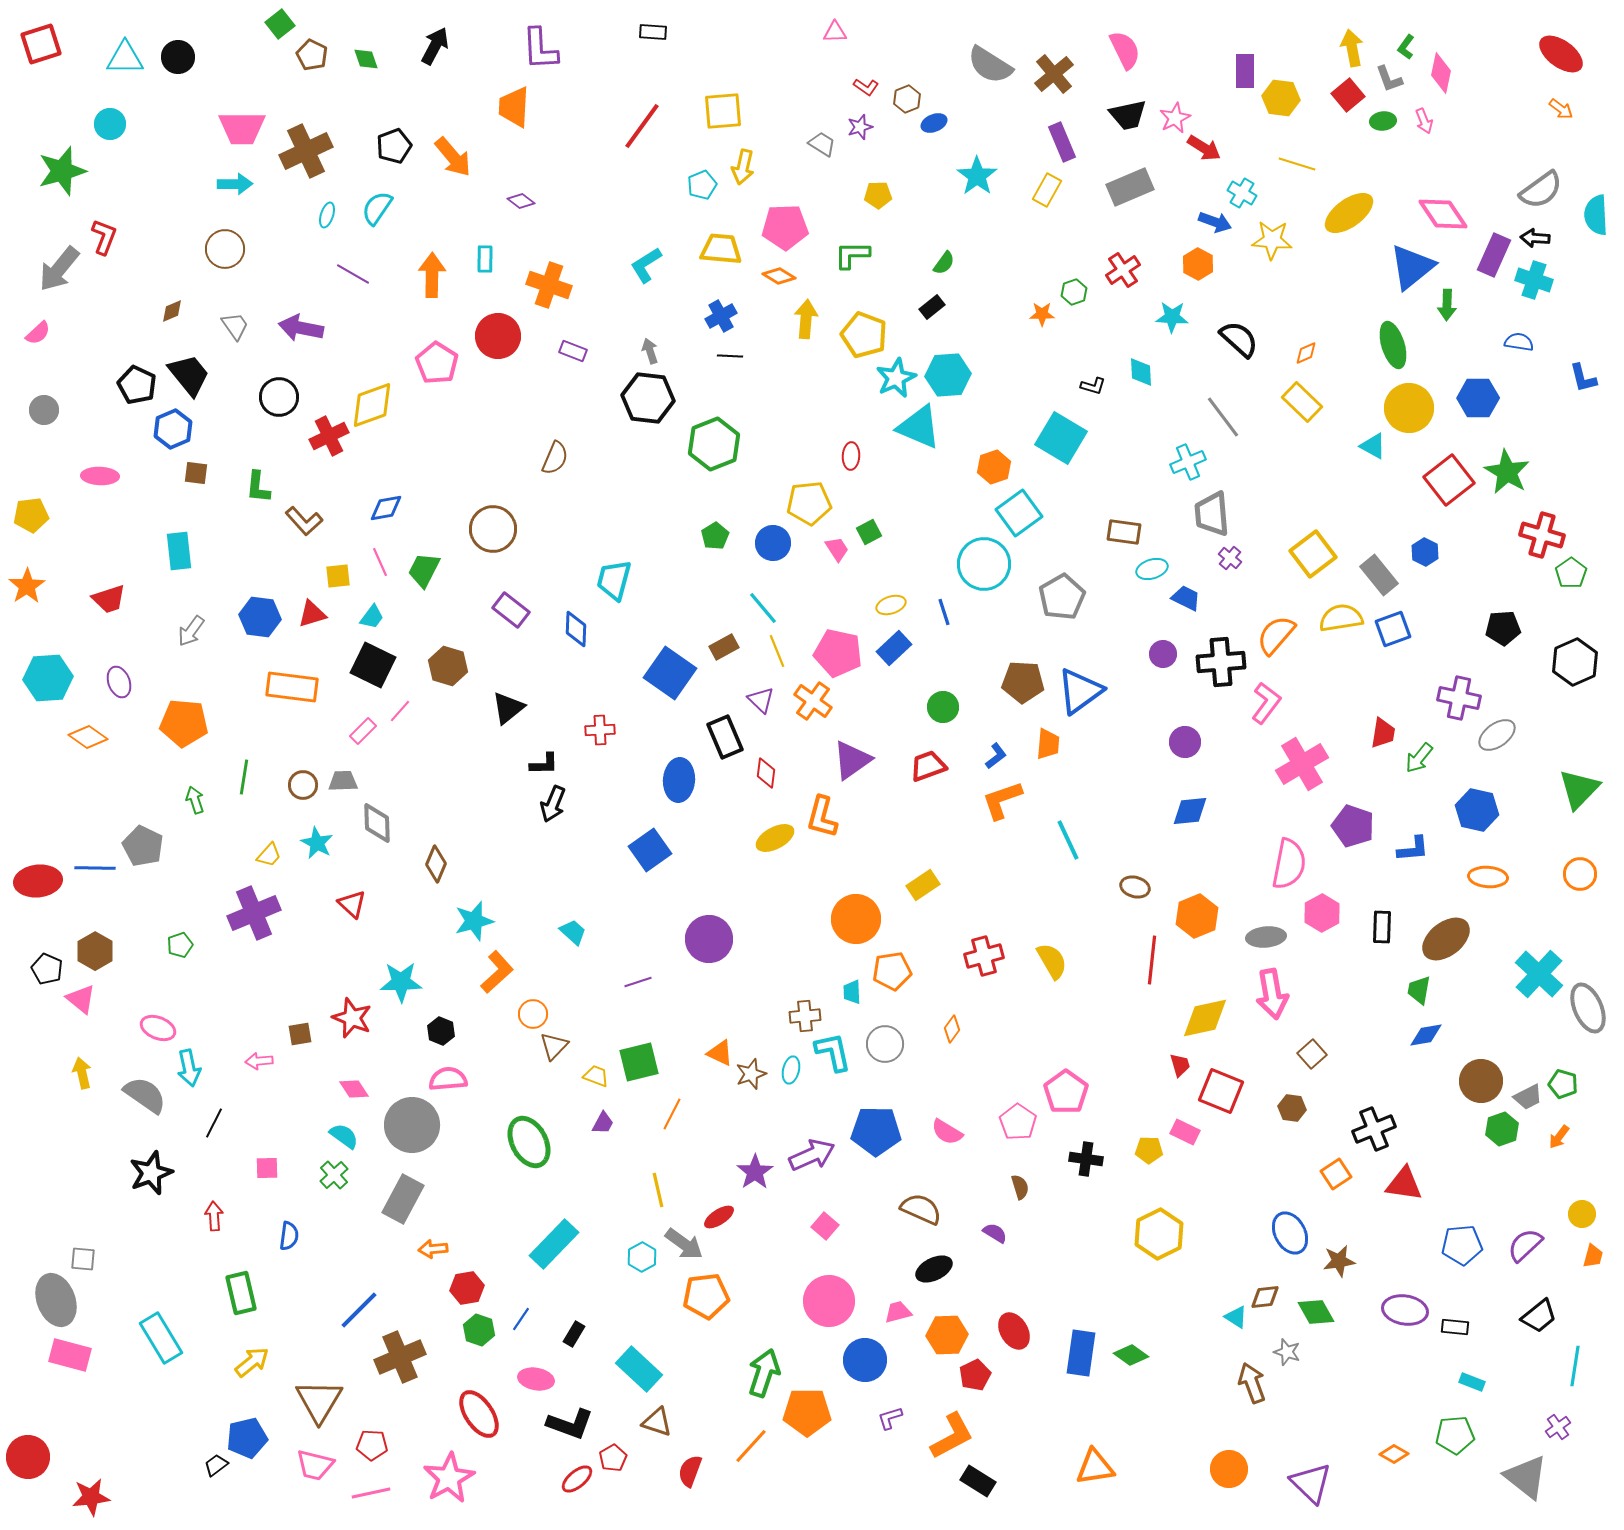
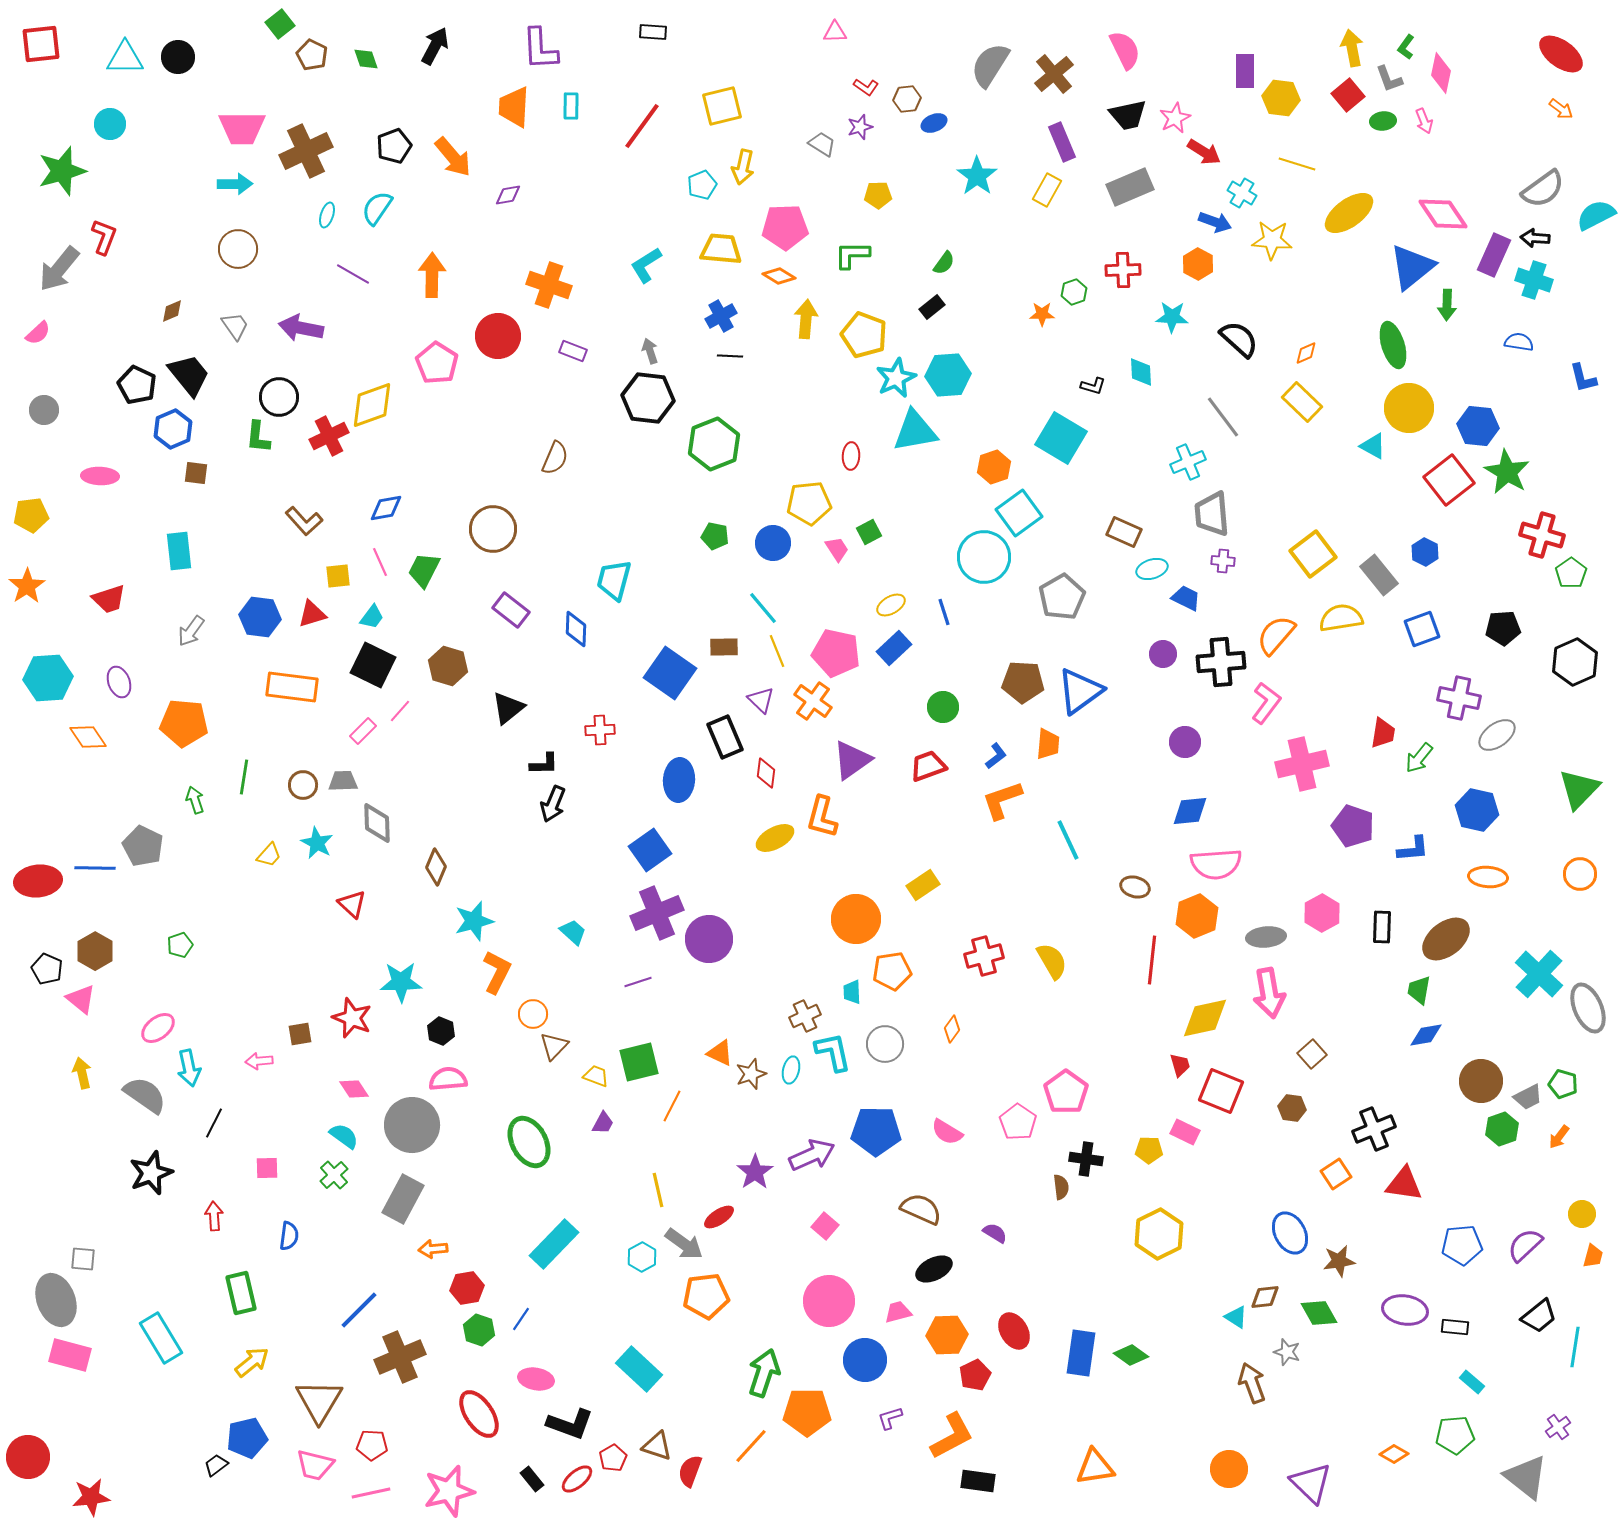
red square at (41, 44): rotated 12 degrees clockwise
gray semicircle at (990, 65): rotated 90 degrees clockwise
brown hexagon at (907, 99): rotated 16 degrees clockwise
yellow square at (723, 111): moved 1 px left, 5 px up; rotated 9 degrees counterclockwise
red arrow at (1204, 148): moved 4 px down
gray semicircle at (1541, 190): moved 2 px right, 1 px up
purple diamond at (521, 201): moved 13 px left, 6 px up; rotated 48 degrees counterclockwise
cyan semicircle at (1596, 215): rotated 66 degrees clockwise
brown circle at (225, 249): moved 13 px right
cyan rectangle at (485, 259): moved 86 px right, 153 px up
red cross at (1123, 270): rotated 32 degrees clockwise
blue hexagon at (1478, 398): moved 28 px down; rotated 6 degrees clockwise
cyan triangle at (919, 427): moved 4 px left, 4 px down; rotated 33 degrees counterclockwise
green L-shape at (258, 487): moved 50 px up
brown rectangle at (1124, 532): rotated 16 degrees clockwise
green pentagon at (715, 536): rotated 28 degrees counterclockwise
purple cross at (1230, 558): moved 7 px left, 3 px down; rotated 35 degrees counterclockwise
cyan circle at (984, 564): moved 7 px up
yellow ellipse at (891, 605): rotated 12 degrees counterclockwise
blue square at (1393, 629): moved 29 px right
brown rectangle at (724, 647): rotated 28 degrees clockwise
pink pentagon at (838, 653): moved 2 px left
orange diamond at (88, 737): rotated 21 degrees clockwise
pink cross at (1302, 764): rotated 18 degrees clockwise
brown diamond at (436, 864): moved 3 px down
pink semicircle at (1289, 864): moved 73 px left; rotated 75 degrees clockwise
purple cross at (254, 913): moved 403 px right
orange L-shape at (497, 972): rotated 21 degrees counterclockwise
pink arrow at (1272, 994): moved 3 px left, 1 px up
brown cross at (805, 1016): rotated 20 degrees counterclockwise
pink ellipse at (158, 1028): rotated 60 degrees counterclockwise
orange line at (672, 1114): moved 8 px up
brown semicircle at (1020, 1187): moved 41 px right; rotated 10 degrees clockwise
green diamond at (1316, 1312): moved 3 px right, 1 px down
black rectangle at (574, 1334): moved 42 px left, 145 px down; rotated 70 degrees counterclockwise
cyan line at (1575, 1366): moved 19 px up
cyan rectangle at (1472, 1382): rotated 20 degrees clockwise
brown triangle at (657, 1422): moved 24 px down
pink star at (449, 1478): moved 13 px down; rotated 15 degrees clockwise
black rectangle at (978, 1481): rotated 24 degrees counterclockwise
